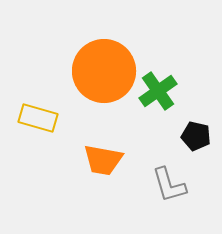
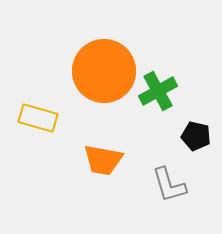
green cross: rotated 6 degrees clockwise
